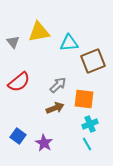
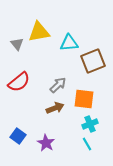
gray triangle: moved 4 px right, 2 px down
purple star: moved 2 px right
